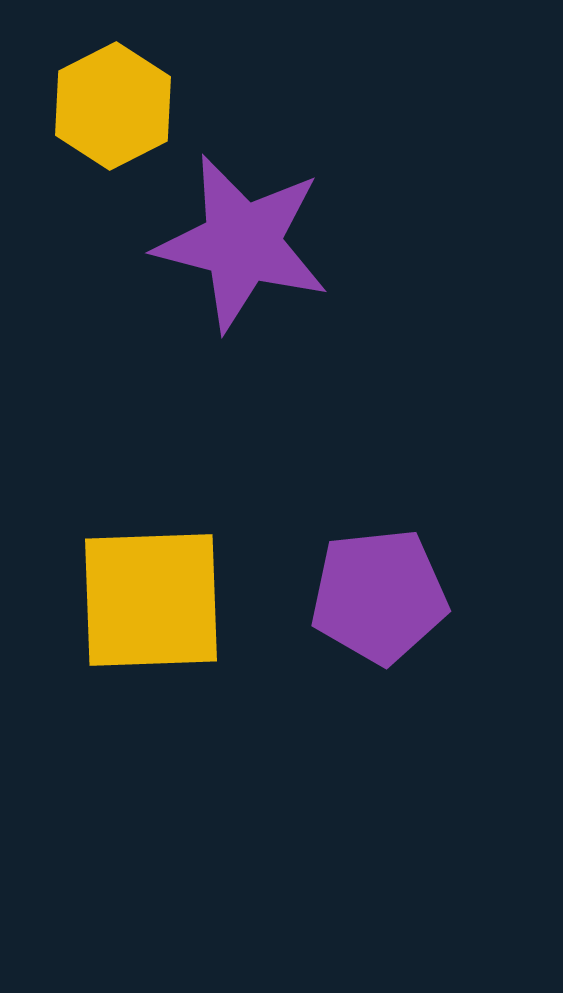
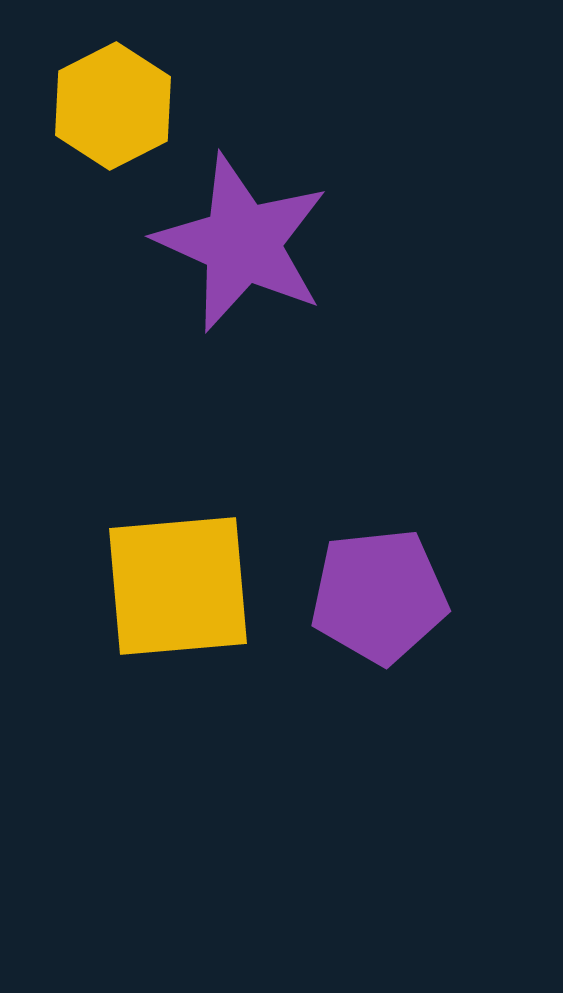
purple star: rotated 10 degrees clockwise
yellow square: moved 27 px right, 14 px up; rotated 3 degrees counterclockwise
